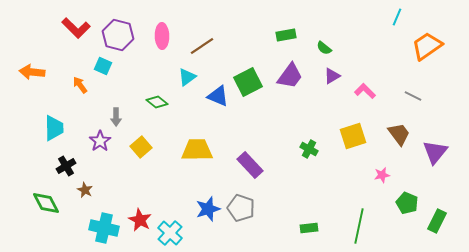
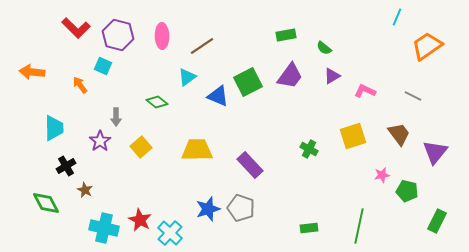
pink L-shape at (365, 91): rotated 20 degrees counterclockwise
green pentagon at (407, 203): moved 12 px up; rotated 10 degrees counterclockwise
